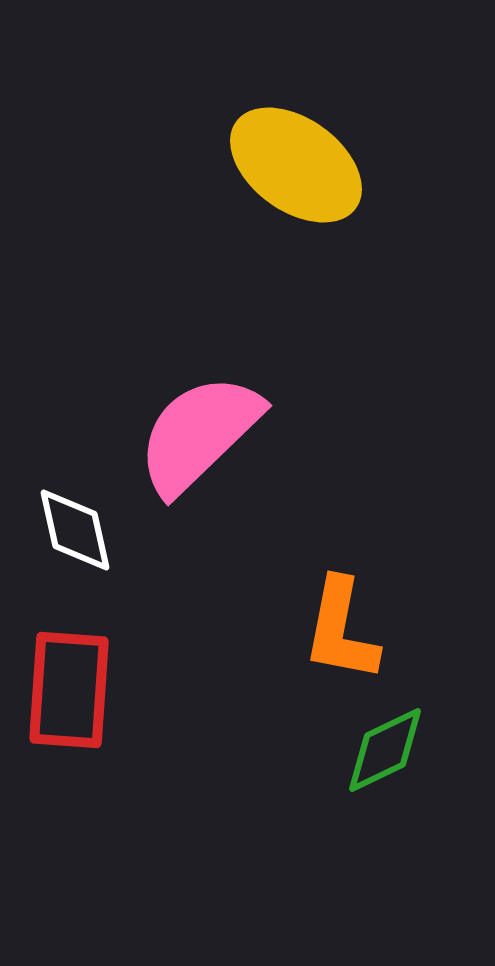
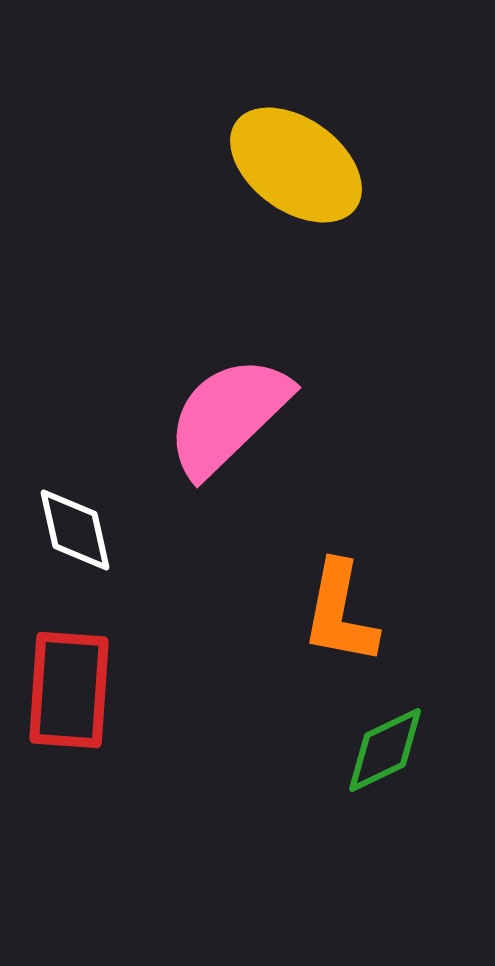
pink semicircle: moved 29 px right, 18 px up
orange L-shape: moved 1 px left, 17 px up
